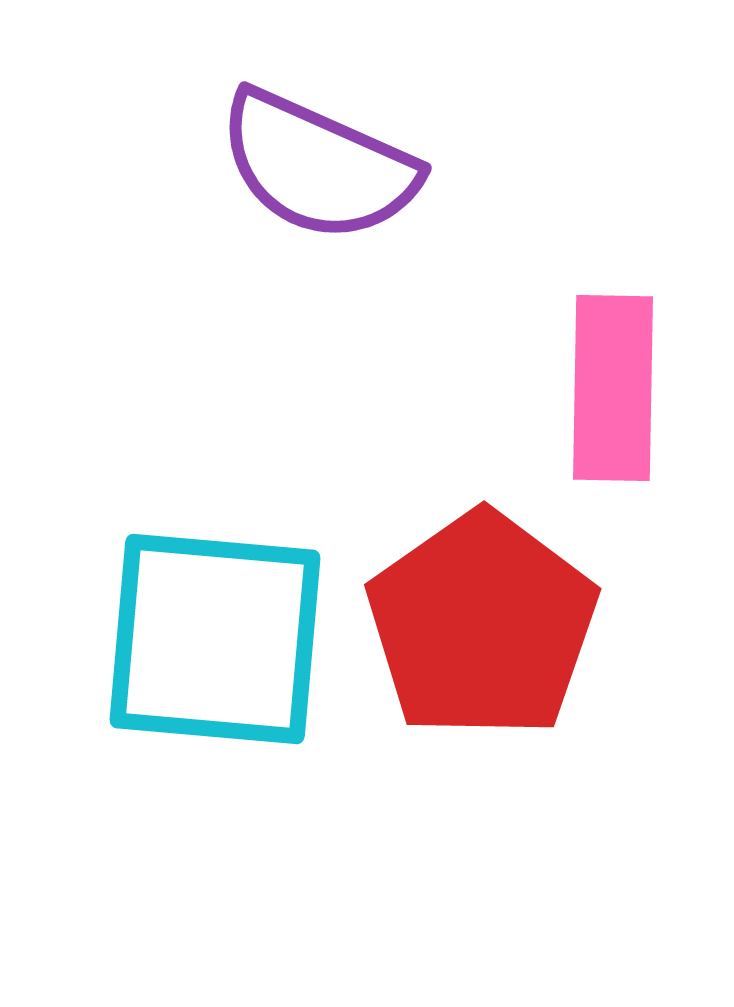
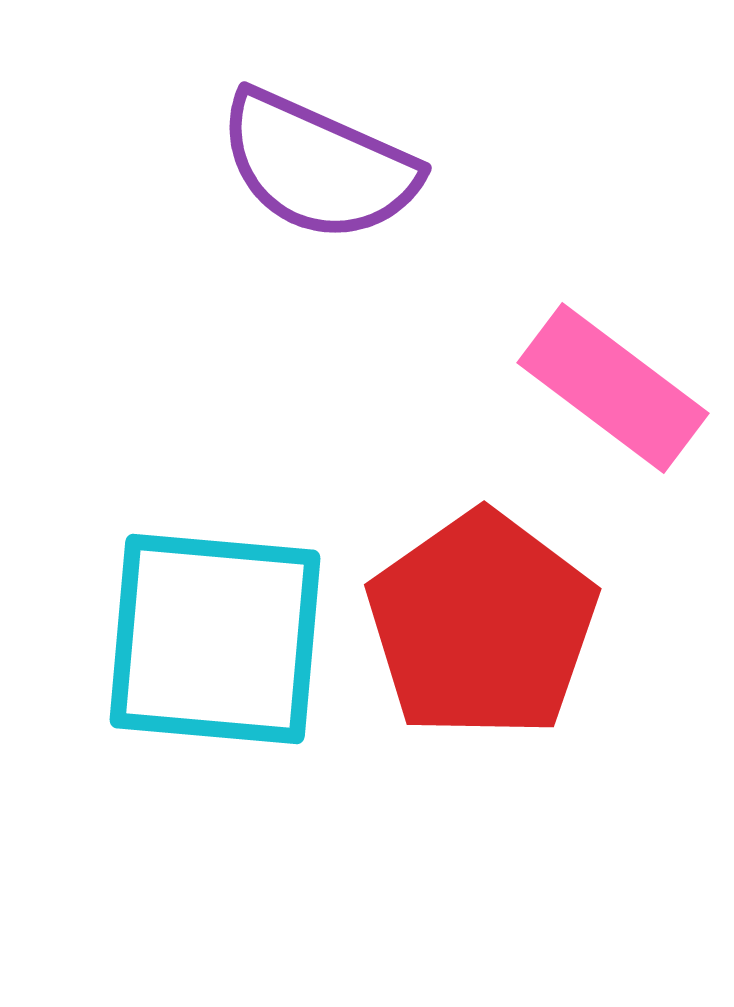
pink rectangle: rotated 54 degrees counterclockwise
